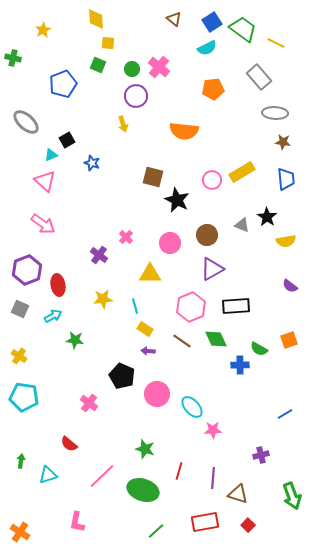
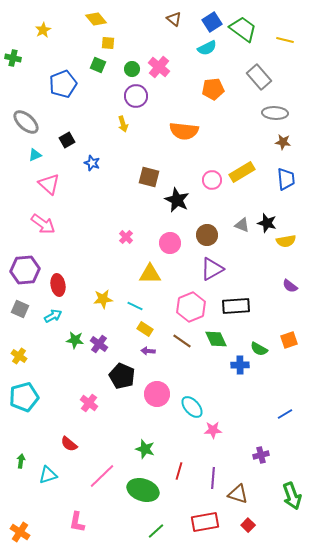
yellow diamond at (96, 19): rotated 35 degrees counterclockwise
yellow line at (276, 43): moved 9 px right, 3 px up; rotated 12 degrees counterclockwise
cyan triangle at (51, 155): moved 16 px left
brown square at (153, 177): moved 4 px left
pink triangle at (45, 181): moved 4 px right, 3 px down
black star at (267, 217): moved 6 px down; rotated 18 degrees counterclockwise
purple cross at (99, 255): moved 89 px down
purple hexagon at (27, 270): moved 2 px left; rotated 16 degrees clockwise
cyan line at (135, 306): rotated 49 degrees counterclockwise
cyan pentagon at (24, 397): rotated 24 degrees counterclockwise
